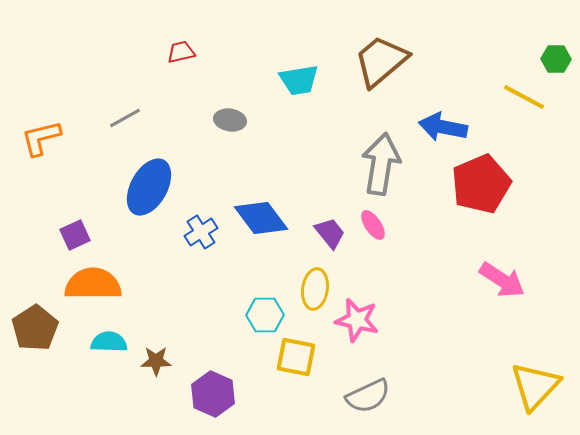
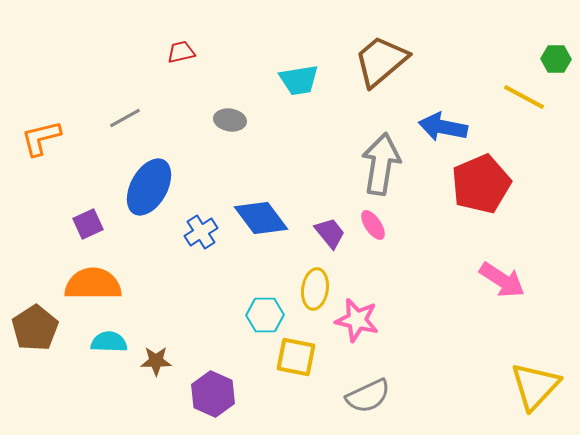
purple square: moved 13 px right, 11 px up
